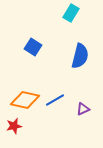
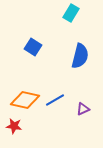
red star: rotated 21 degrees clockwise
